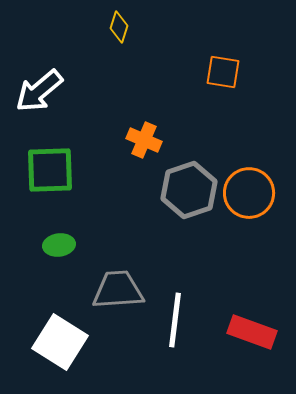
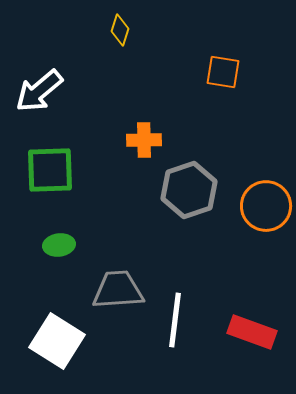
yellow diamond: moved 1 px right, 3 px down
orange cross: rotated 24 degrees counterclockwise
orange circle: moved 17 px right, 13 px down
white square: moved 3 px left, 1 px up
